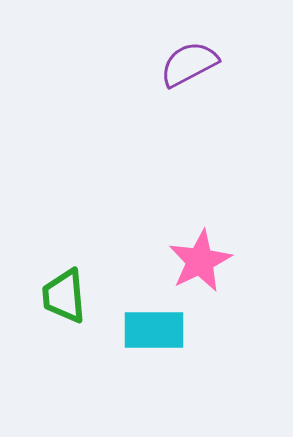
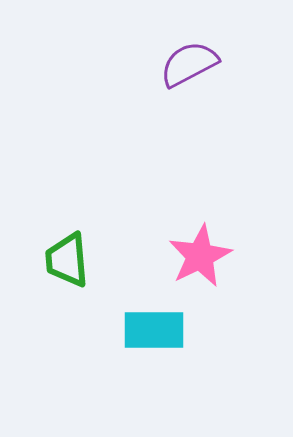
pink star: moved 5 px up
green trapezoid: moved 3 px right, 36 px up
